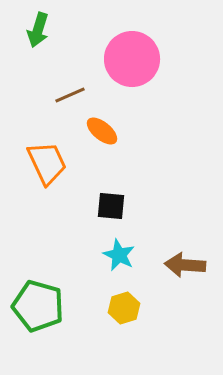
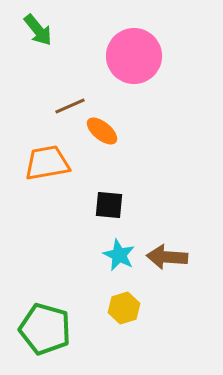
green arrow: rotated 56 degrees counterclockwise
pink circle: moved 2 px right, 3 px up
brown line: moved 11 px down
orange trapezoid: rotated 75 degrees counterclockwise
black square: moved 2 px left, 1 px up
brown arrow: moved 18 px left, 8 px up
green pentagon: moved 7 px right, 23 px down
